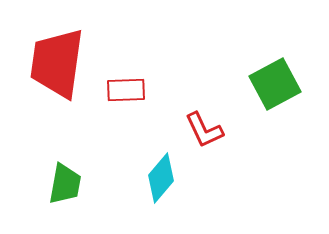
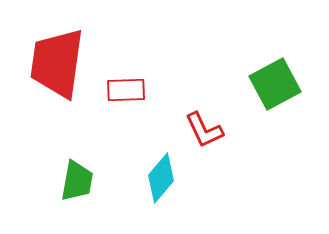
green trapezoid: moved 12 px right, 3 px up
